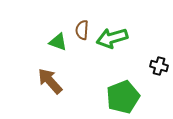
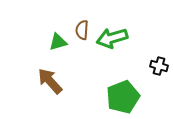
green triangle: rotated 36 degrees counterclockwise
